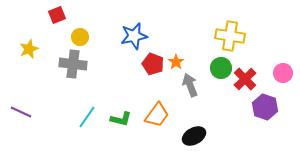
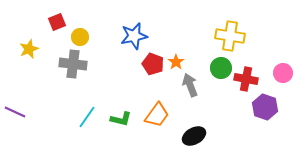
red square: moved 7 px down
red cross: moved 1 px right; rotated 35 degrees counterclockwise
purple line: moved 6 px left
